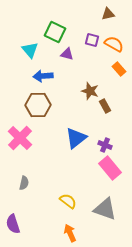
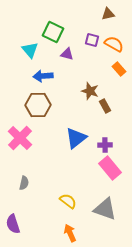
green square: moved 2 px left
purple cross: rotated 24 degrees counterclockwise
